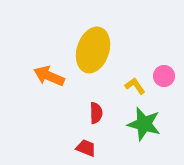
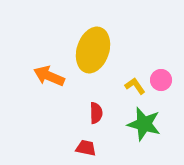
pink circle: moved 3 px left, 4 px down
red trapezoid: rotated 10 degrees counterclockwise
